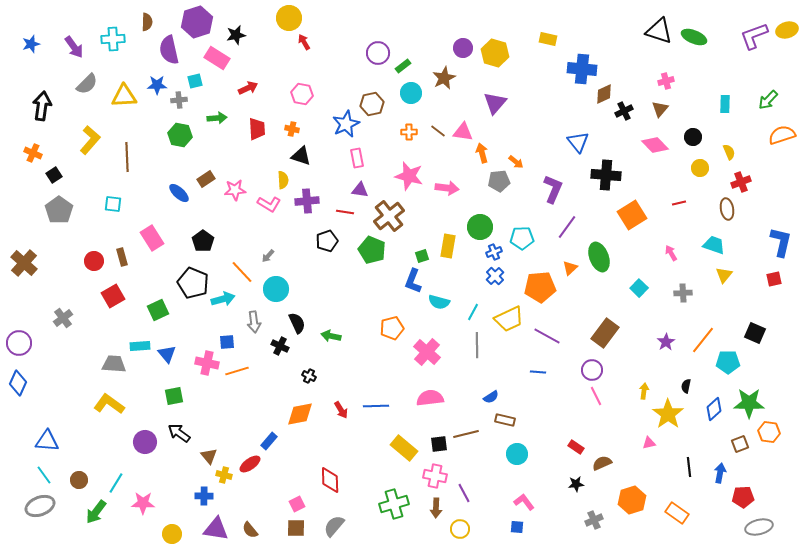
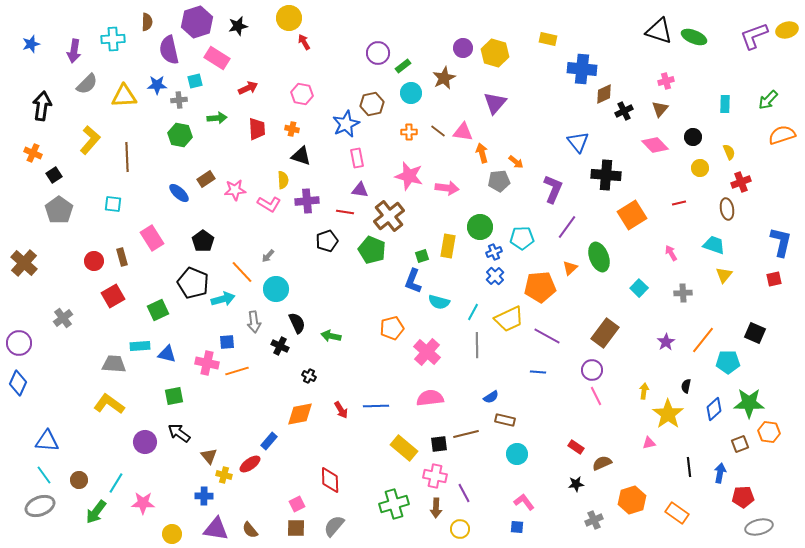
black star at (236, 35): moved 2 px right, 9 px up
purple arrow at (74, 47): moved 4 px down; rotated 45 degrees clockwise
blue triangle at (167, 354): rotated 36 degrees counterclockwise
